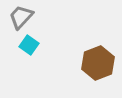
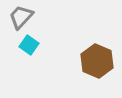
brown hexagon: moved 1 px left, 2 px up; rotated 16 degrees counterclockwise
